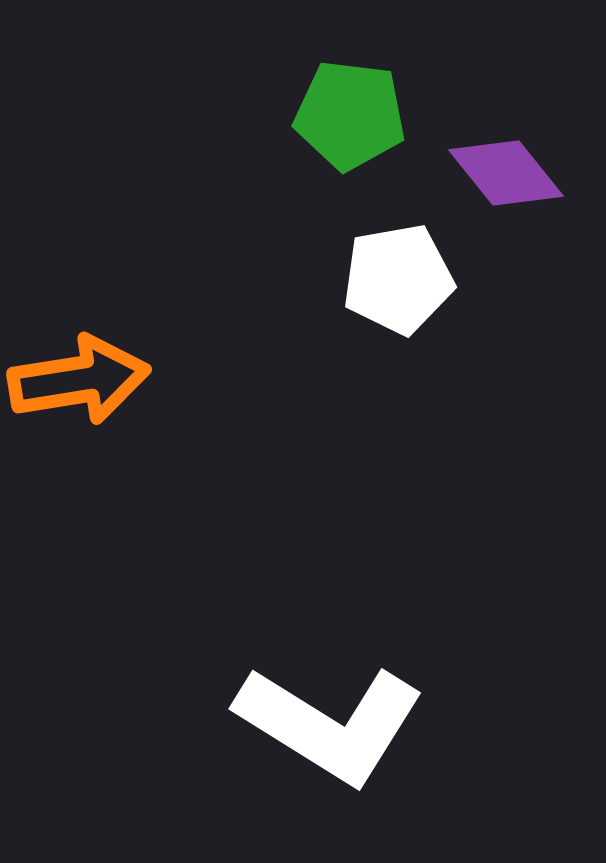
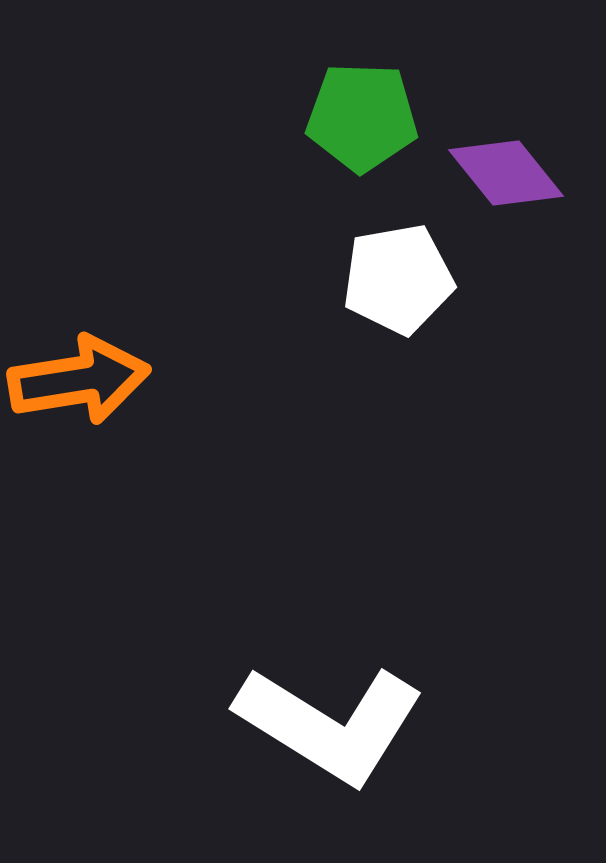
green pentagon: moved 12 px right, 2 px down; rotated 5 degrees counterclockwise
